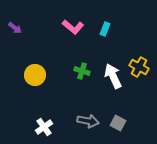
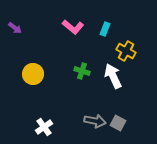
yellow cross: moved 13 px left, 16 px up
yellow circle: moved 2 px left, 1 px up
gray arrow: moved 7 px right
